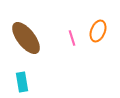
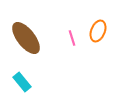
cyan rectangle: rotated 30 degrees counterclockwise
